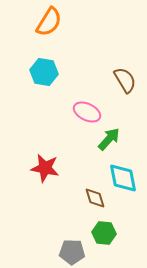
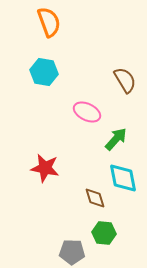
orange semicircle: rotated 52 degrees counterclockwise
green arrow: moved 7 px right
